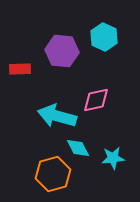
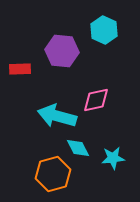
cyan hexagon: moved 7 px up
